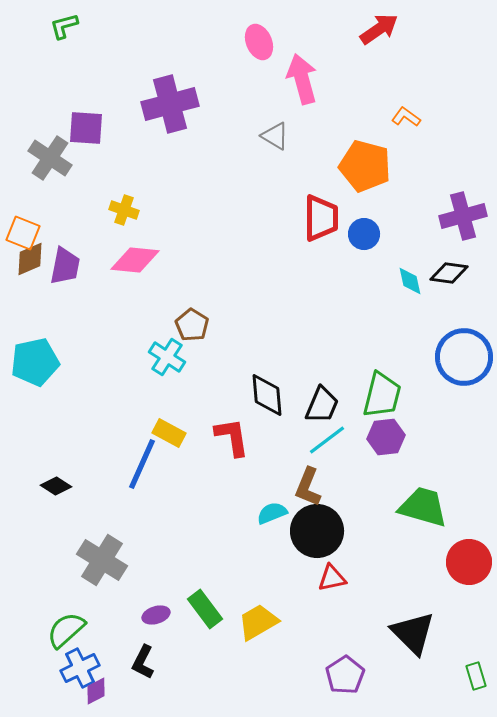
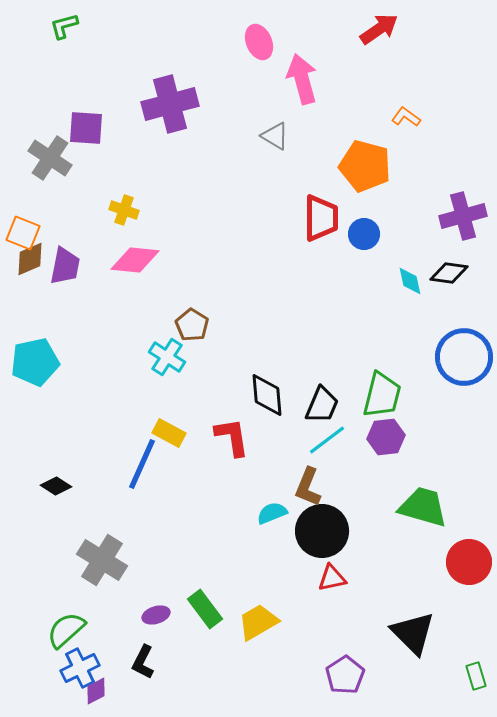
black circle at (317, 531): moved 5 px right
